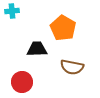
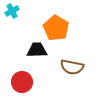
cyan cross: rotated 24 degrees counterclockwise
orange pentagon: moved 7 px left
black trapezoid: moved 1 px down
